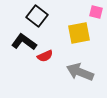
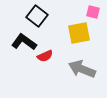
pink square: moved 3 px left
gray arrow: moved 2 px right, 3 px up
